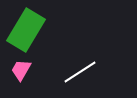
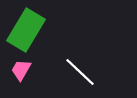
white line: rotated 76 degrees clockwise
